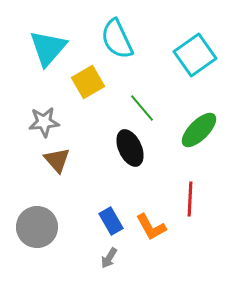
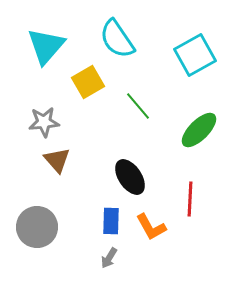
cyan semicircle: rotated 9 degrees counterclockwise
cyan triangle: moved 2 px left, 2 px up
cyan square: rotated 6 degrees clockwise
green line: moved 4 px left, 2 px up
black ellipse: moved 29 px down; rotated 9 degrees counterclockwise
blue rectangle: rotated 32 degrees clockwise
